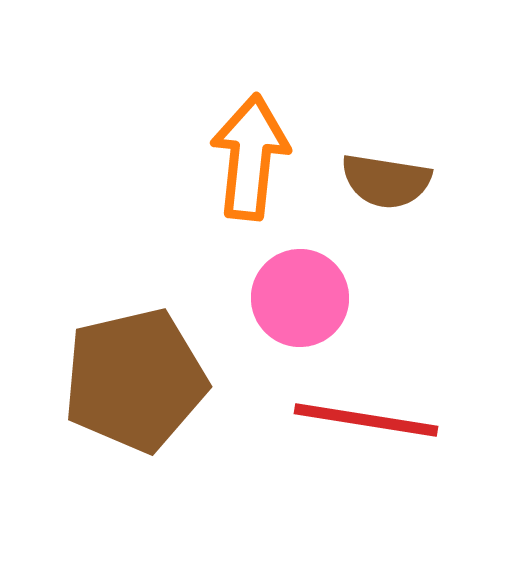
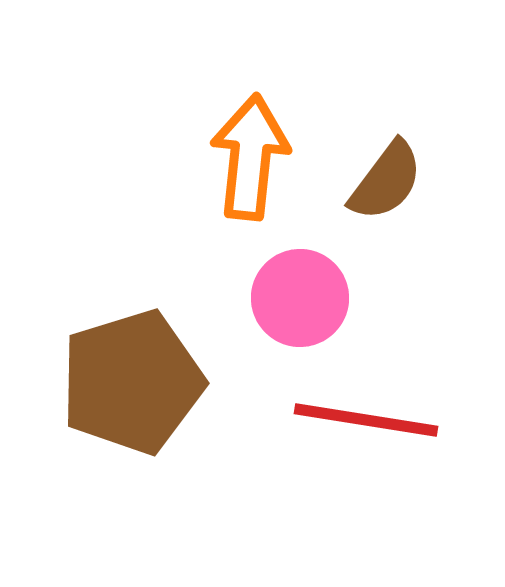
brown semicircle: rotated 62 degrees counterclockwise
brown pentagon: moved 3 px left, 2 px down; rotated 4 degrees counterclockwise
